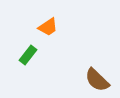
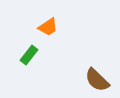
green rectangle: moved 1 px right
